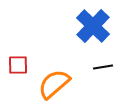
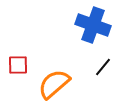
blue cross: moved 1 px up; rotated 24 degrees counterclockwise
black line: rotated 42 degrees counterclockwise
